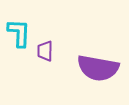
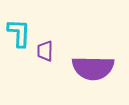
purple semicircle: moved 5 px left; rotated 9 degrees counterclockwise
